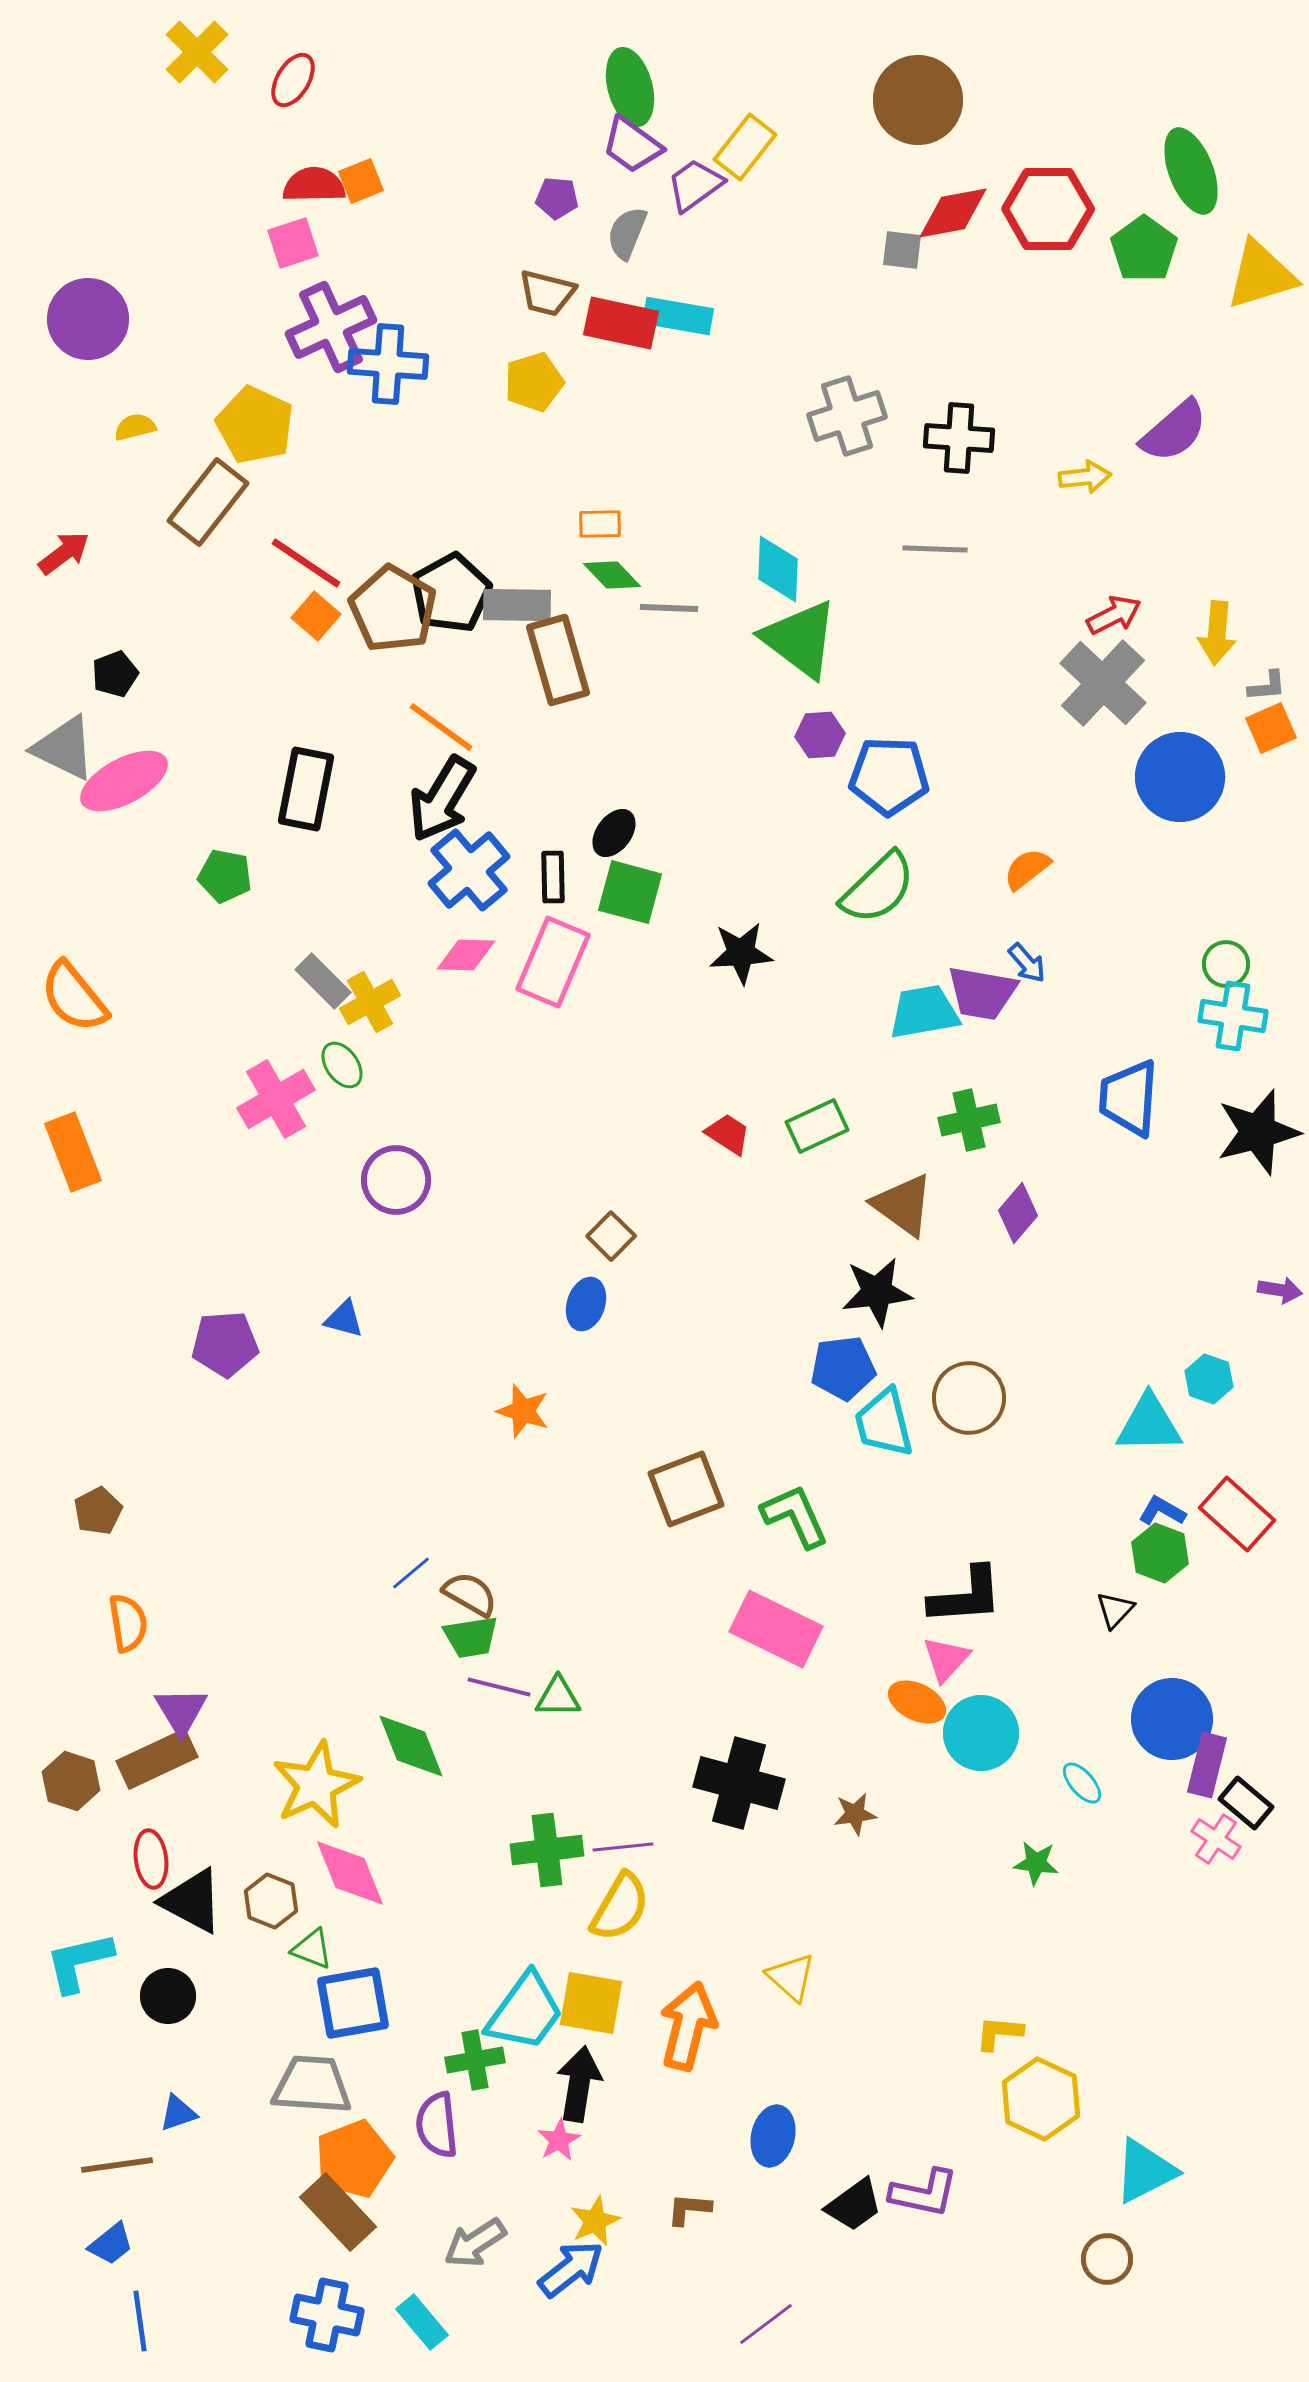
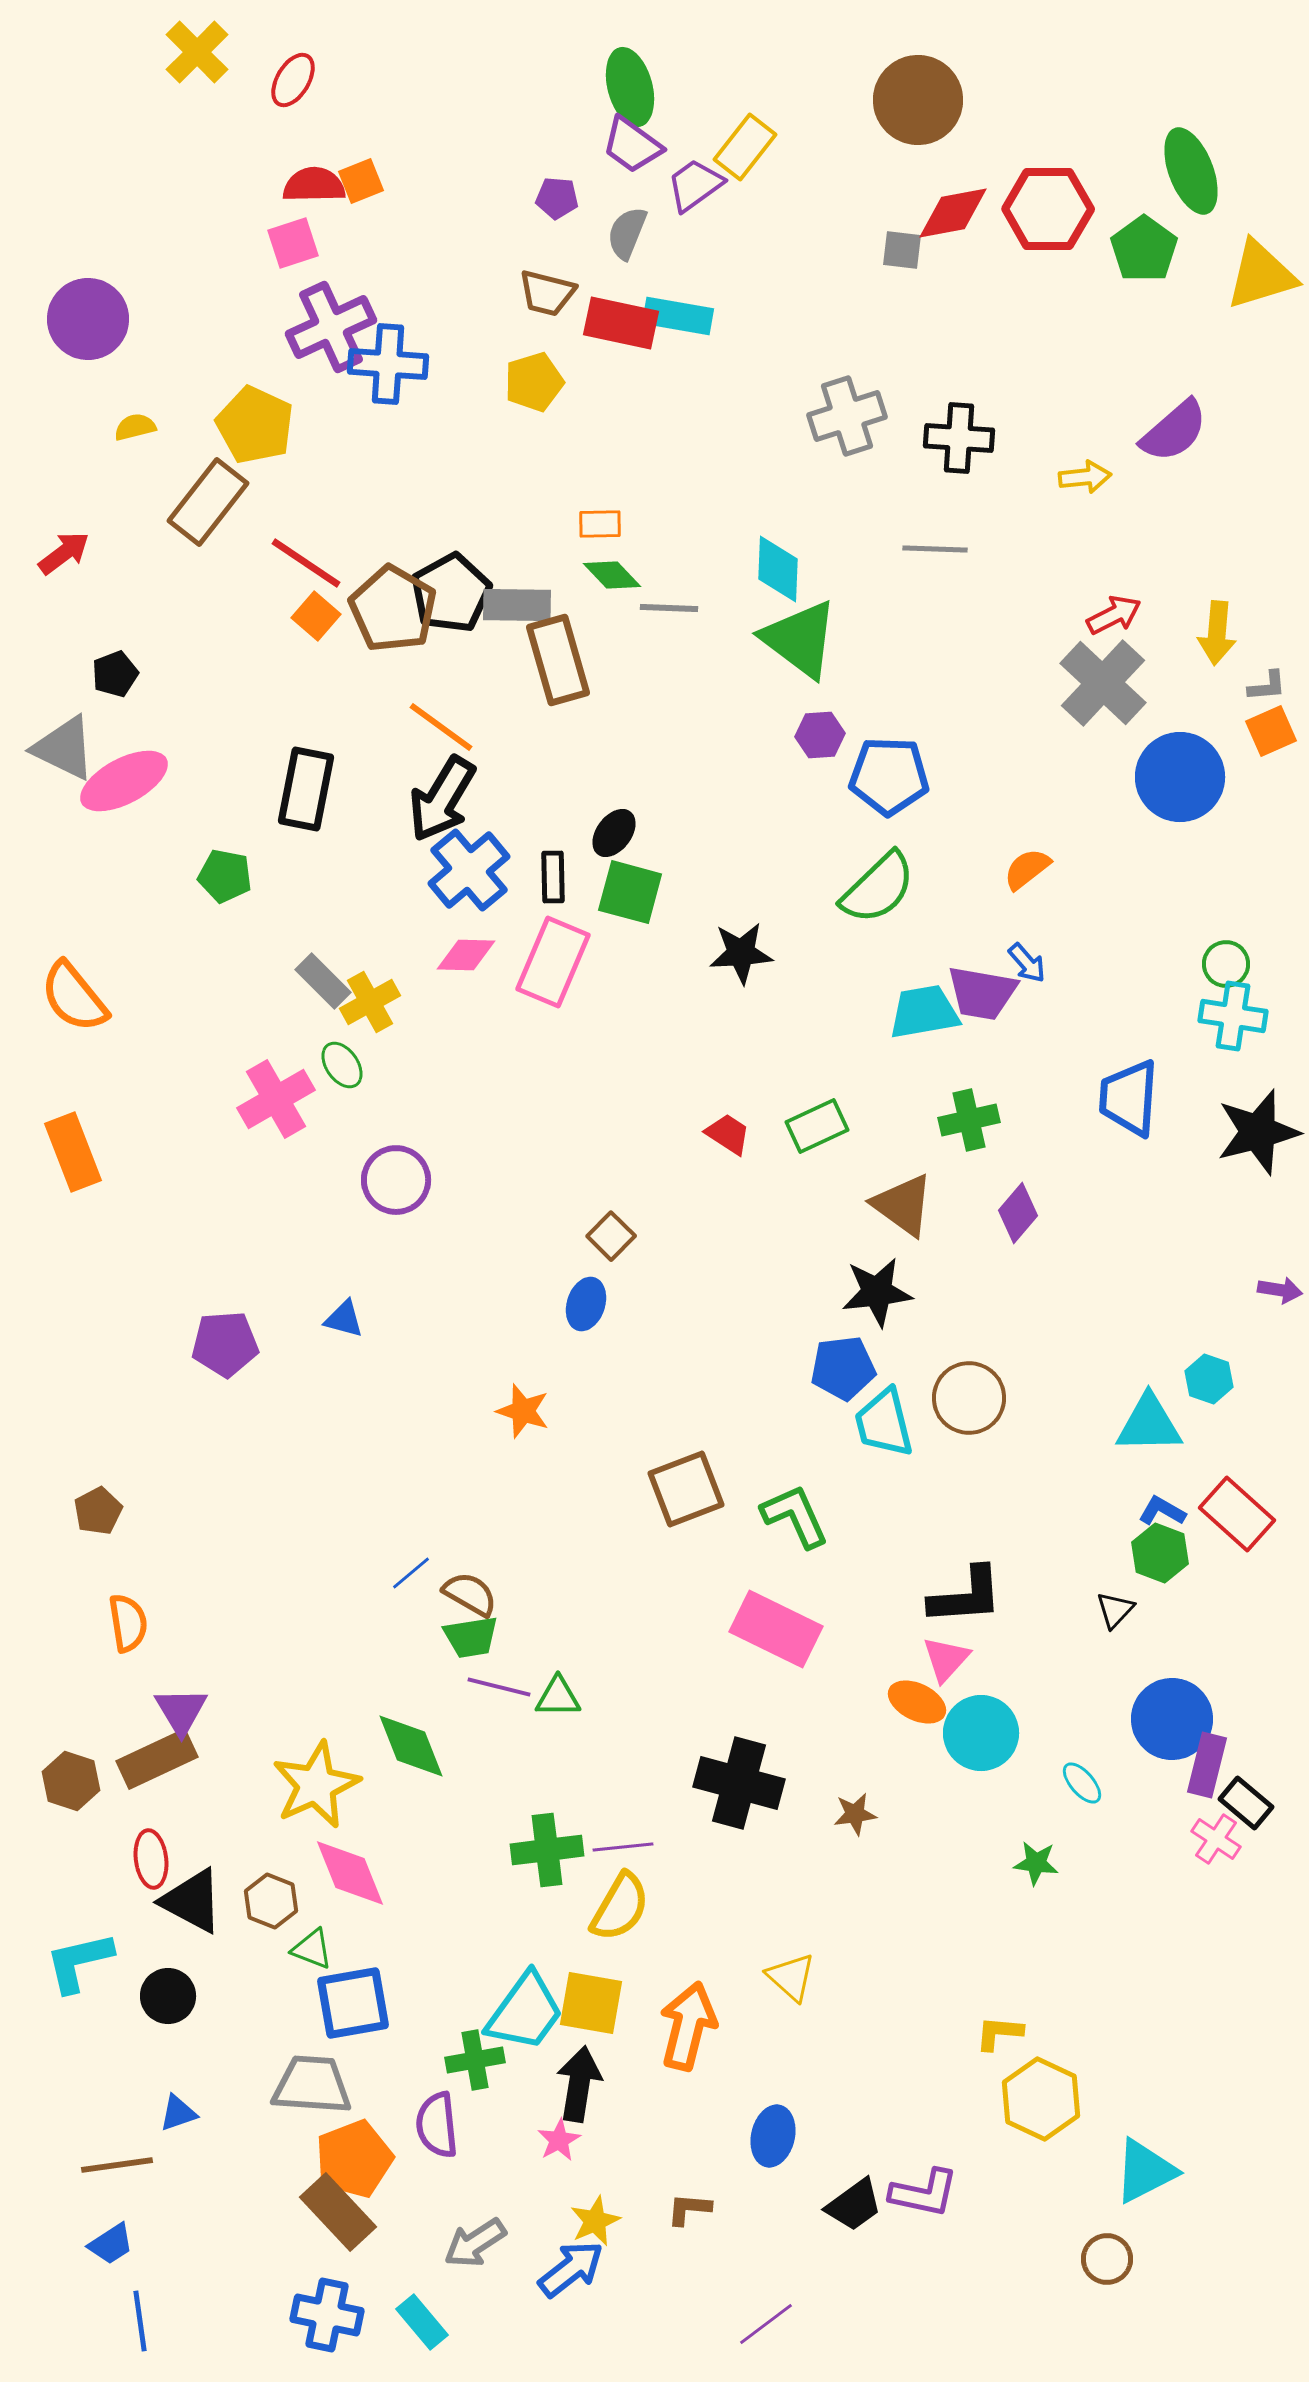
orange square at (1271, 728): moved 3 px down
blue trapezoid at (111, 2244): rotated 6 degrees clockwise
